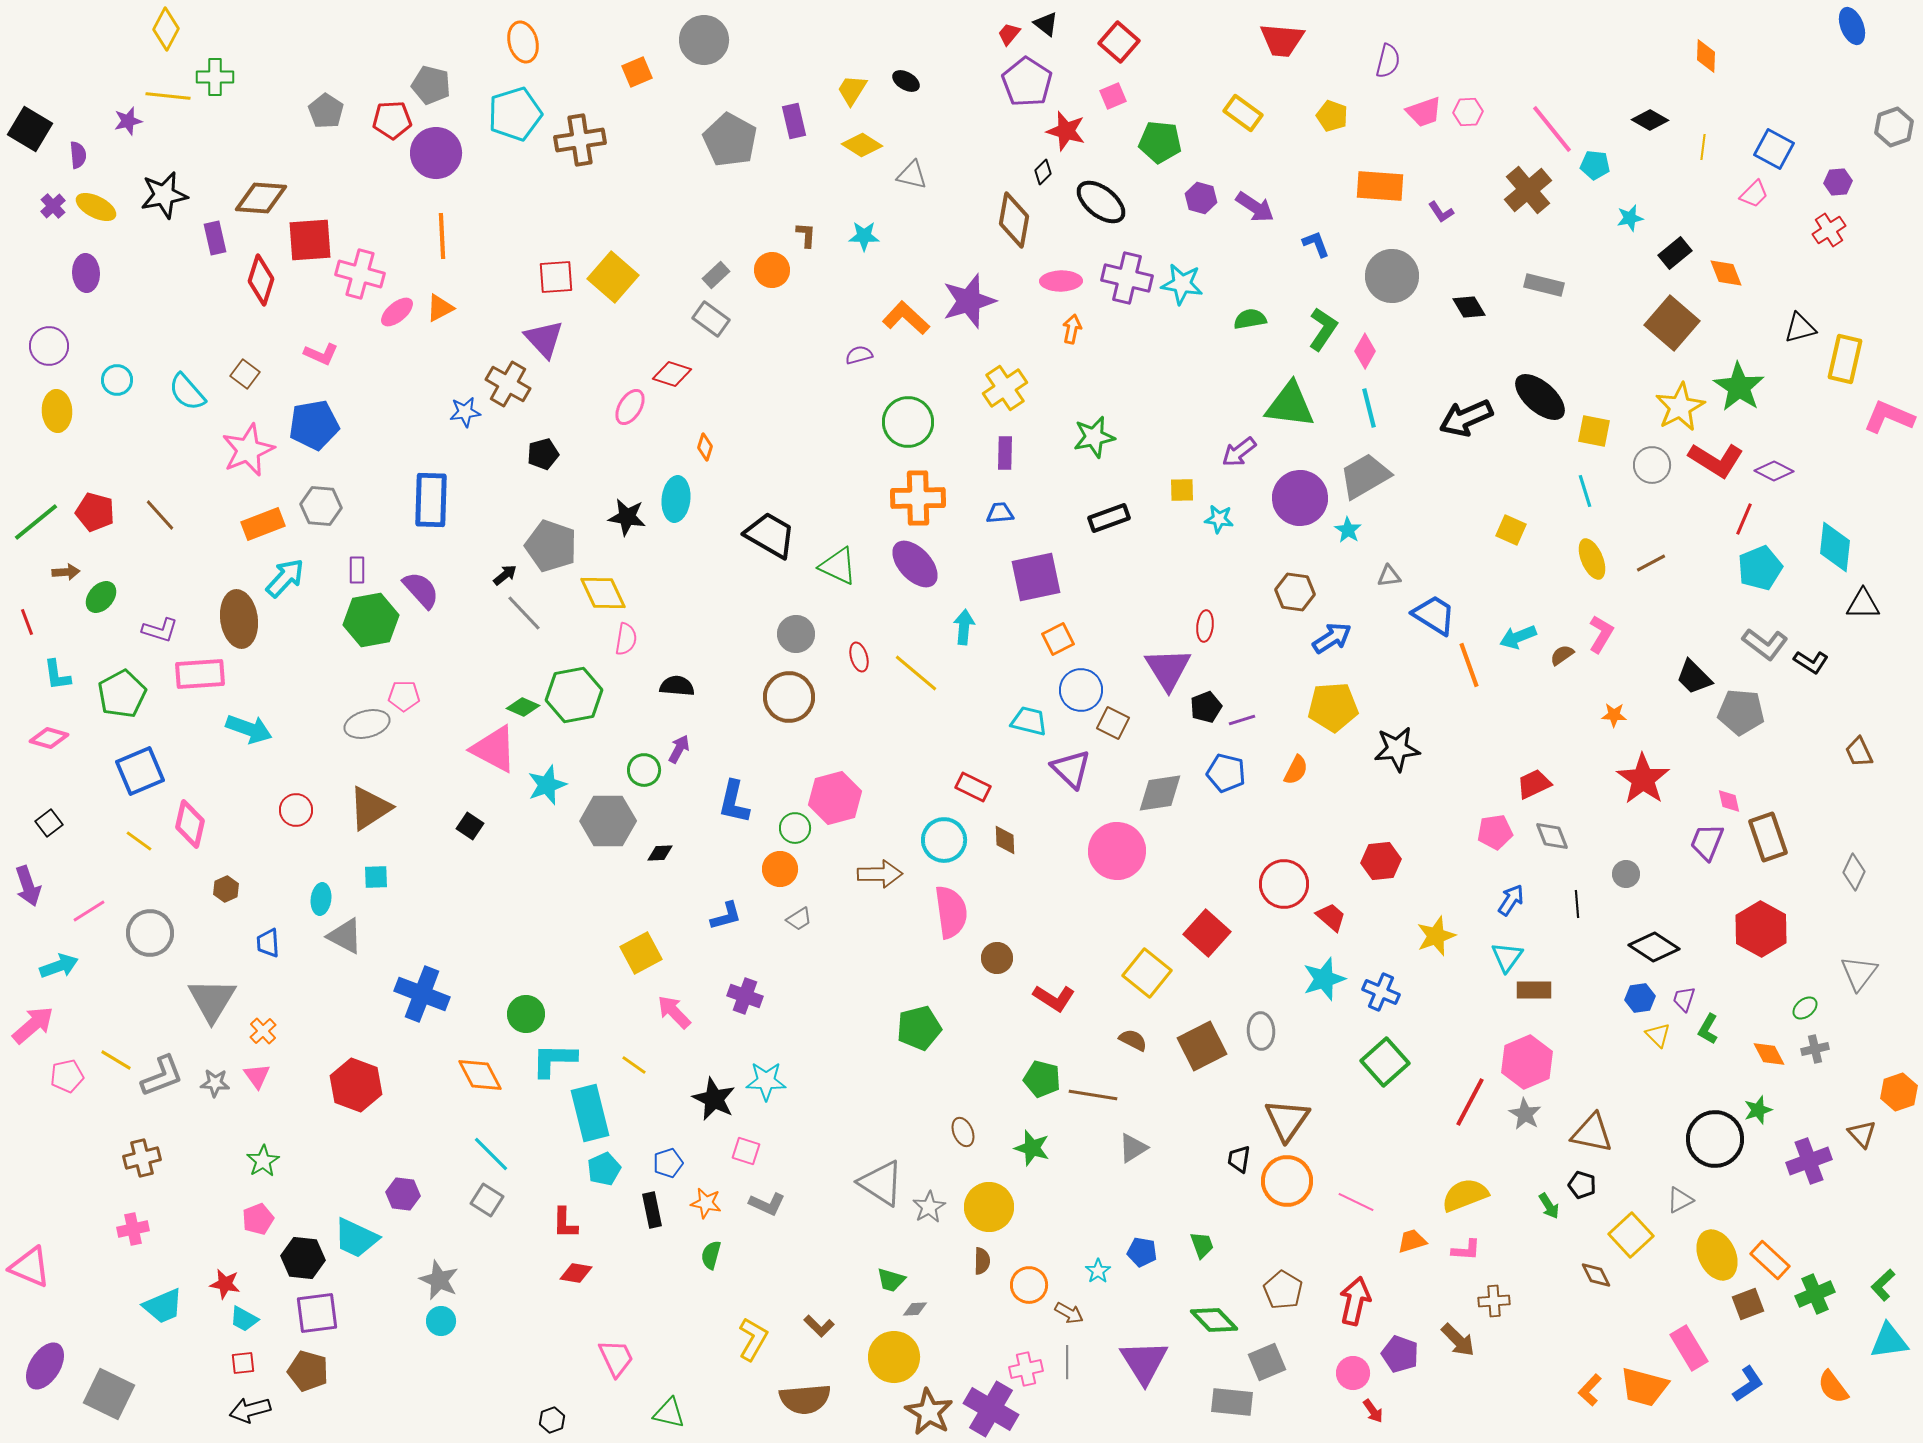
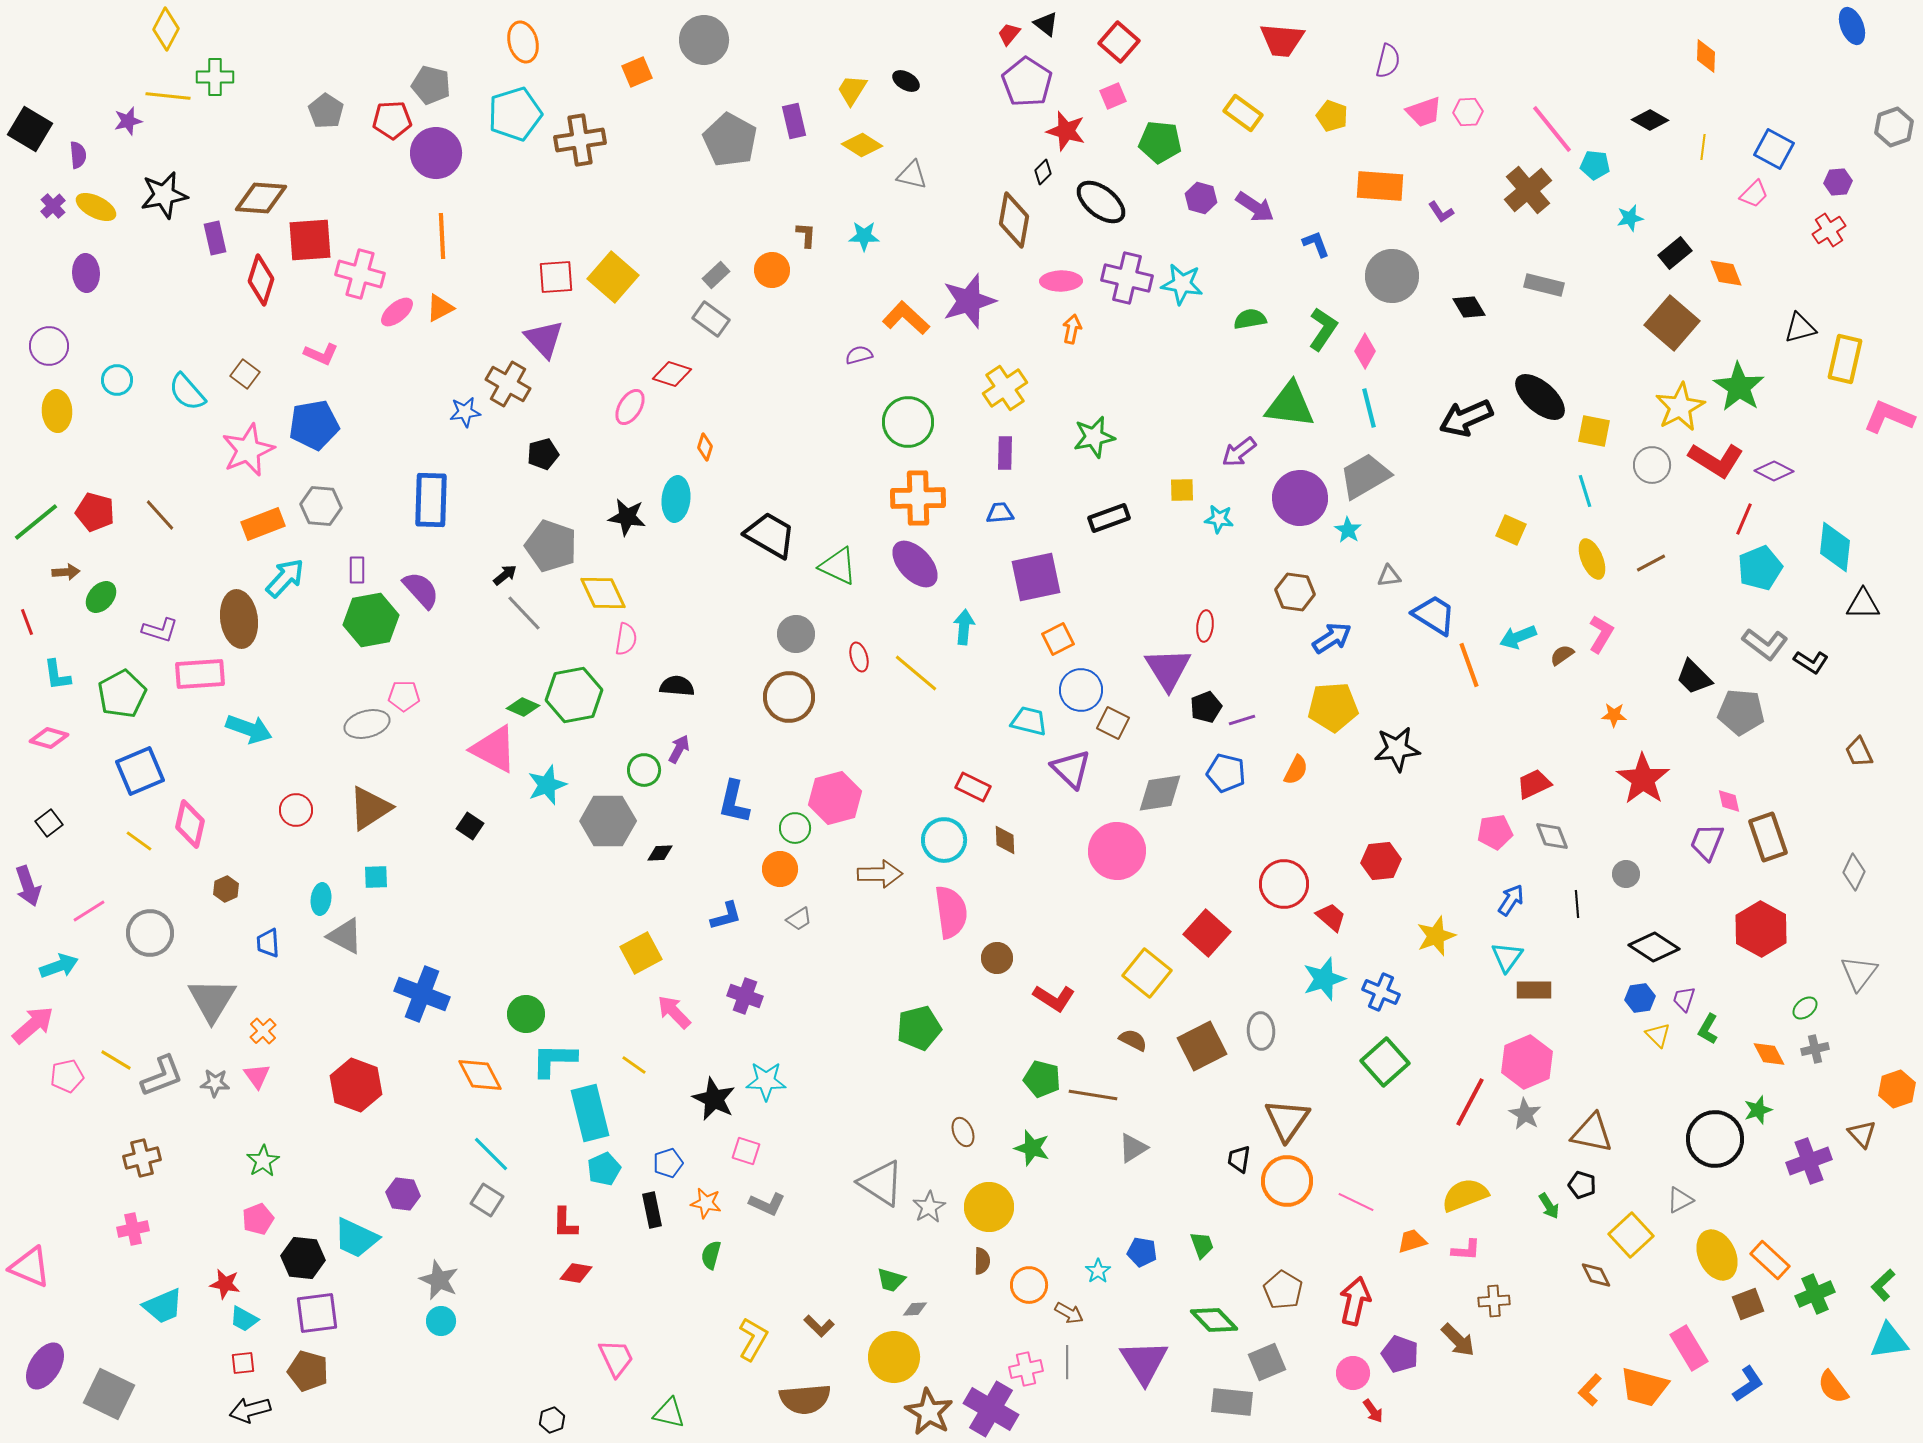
orange hexagon at (1899, 1092): moved 2 px left, 3 px up
